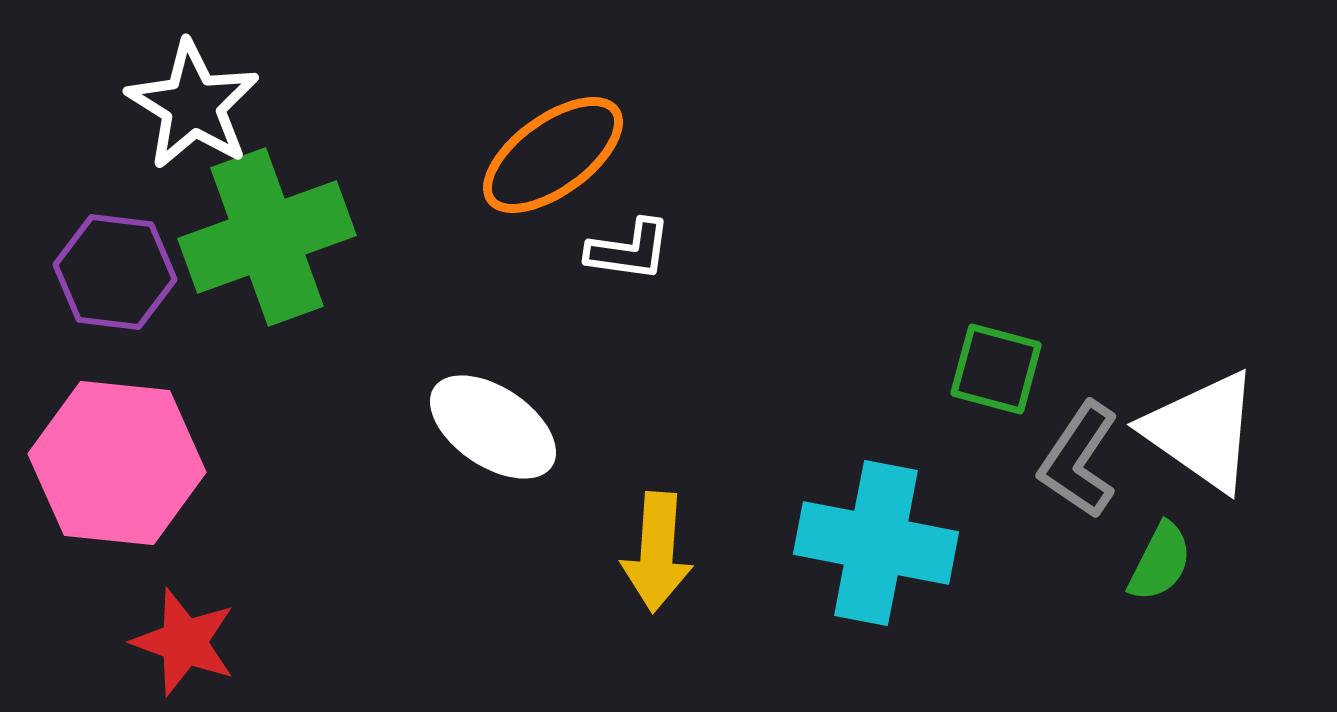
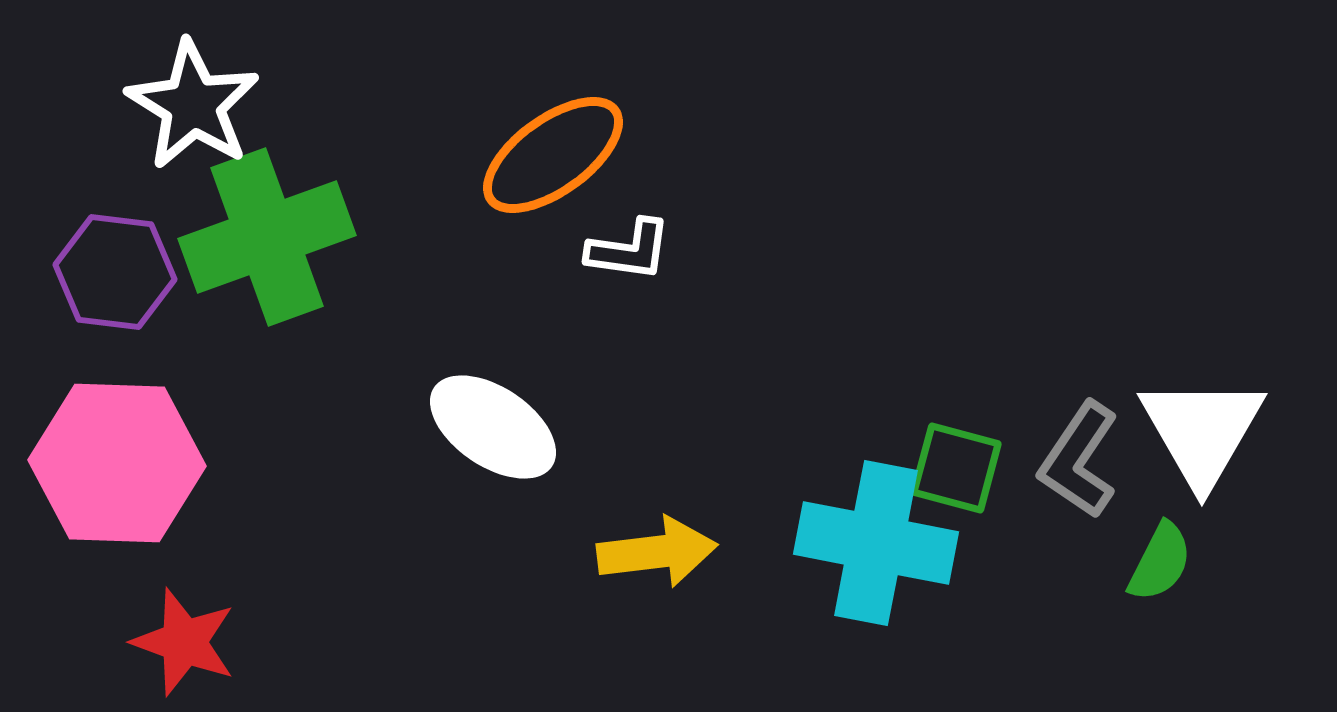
green square: moved 40 px left, 99 px down
white triangle: rotated 25 degrees clockwise
pink hexagon: rotated 4 degrees counterclockwise
yellow arrow: rotated 101 degrees counterclockwise
